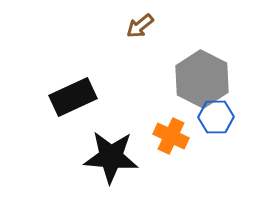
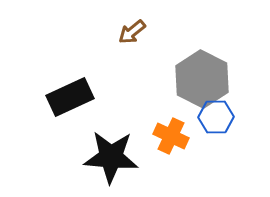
brown arrow: moved 8 px left, 6 px down
black rectangle: moved 3 px left
